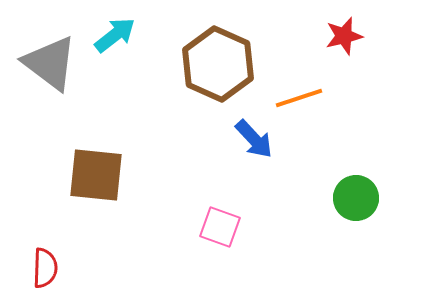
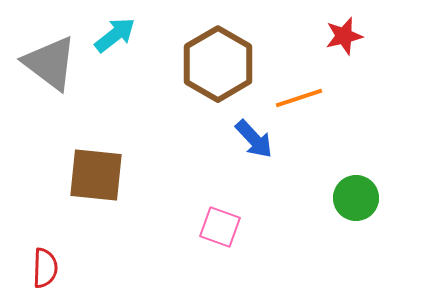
brown hexagon: rotated 6 degrees clockwise
